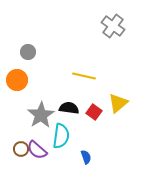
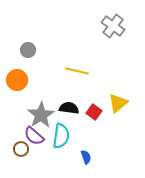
gray circle: moved 2 px up
yellow line: moved 7 px left, 5 px up
purple semicircle: moved 3 px left, 14 px up
